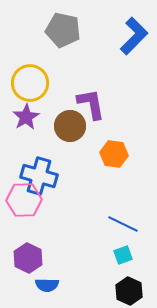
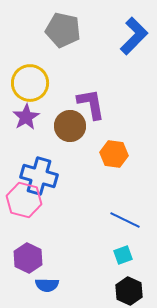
pink hexagon: rotated 16 degrees clockwise
blue line: moved 2 px right, 4 px up
